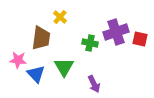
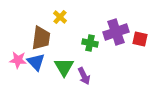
blue triangle: moved 12 px up
purple arrow: moved 10 px left, 8 px up
